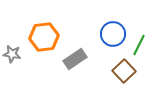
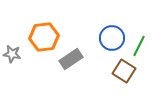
blue circle: moved 1 px left, 4 px down
green line: moved 1 px down
gray rectangle: moved 4 px left
brown square: rotated 15 degrees counterclockwise
